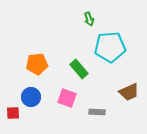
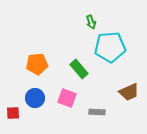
green arrow: moved 2 px right, 3 px down
blue circle: moved 4 px right, 1 px down
